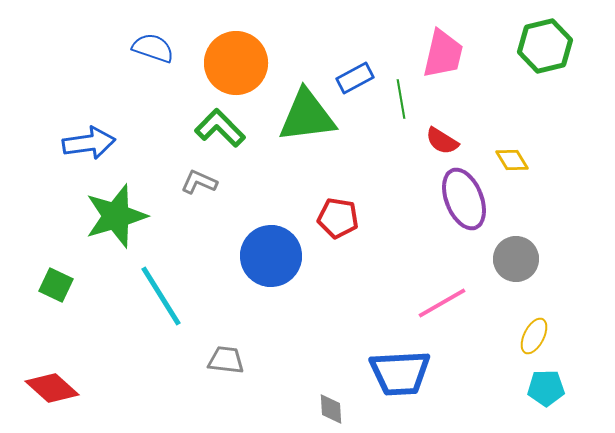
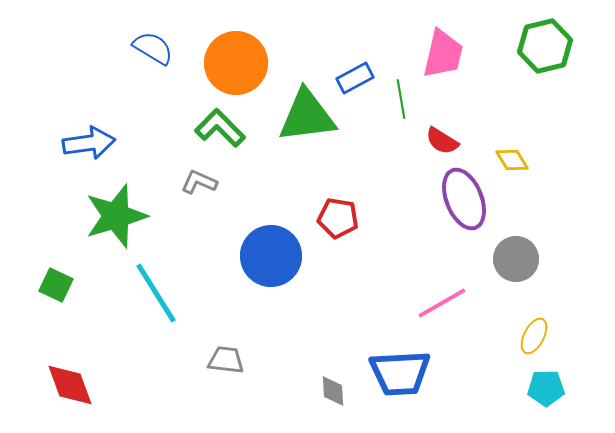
blue semicircle: rotated 12 degrees clockwise
cyan line: moved 5 px left, 3 px up
red diamond: moved 18 px right, 3 px up; rotated 28 degrees clockwise
gray diamond: moved 2 px right, 18 px up
